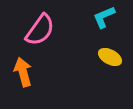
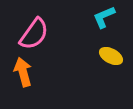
pink semicircle: moved 6 px left, 4 px down
yellow ellipse: moved 1 px right, 1 px up
